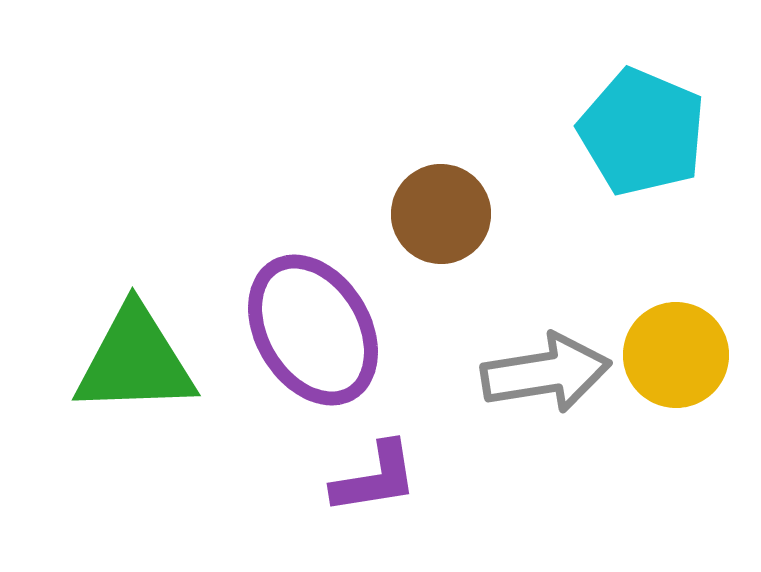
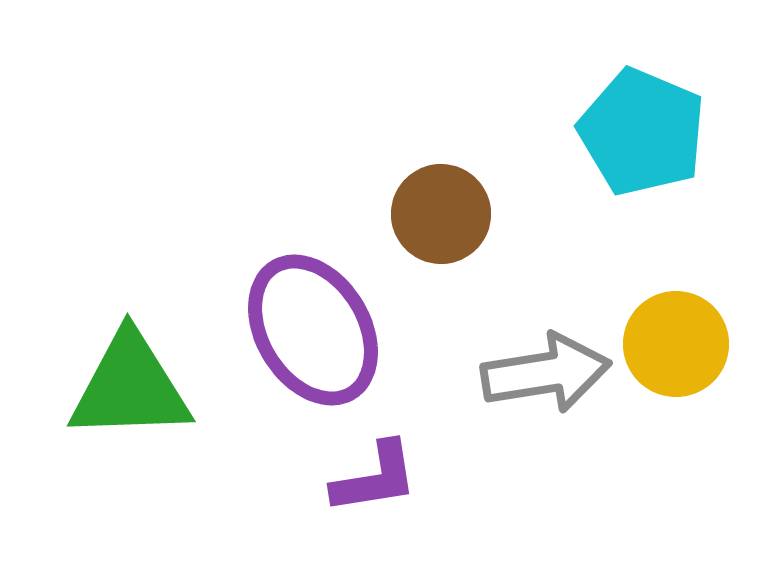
yellow circle: moved 11 px up
green triangle: moved 5 px left, 26 px down
